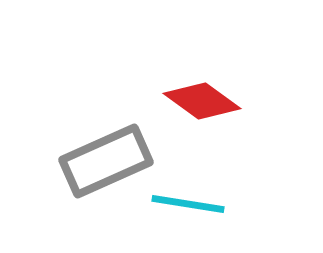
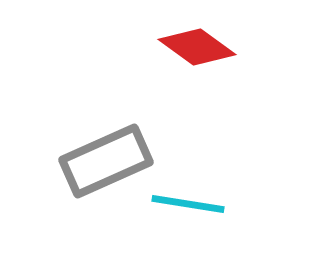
red diamond: moved 5 px left, 54 px up
